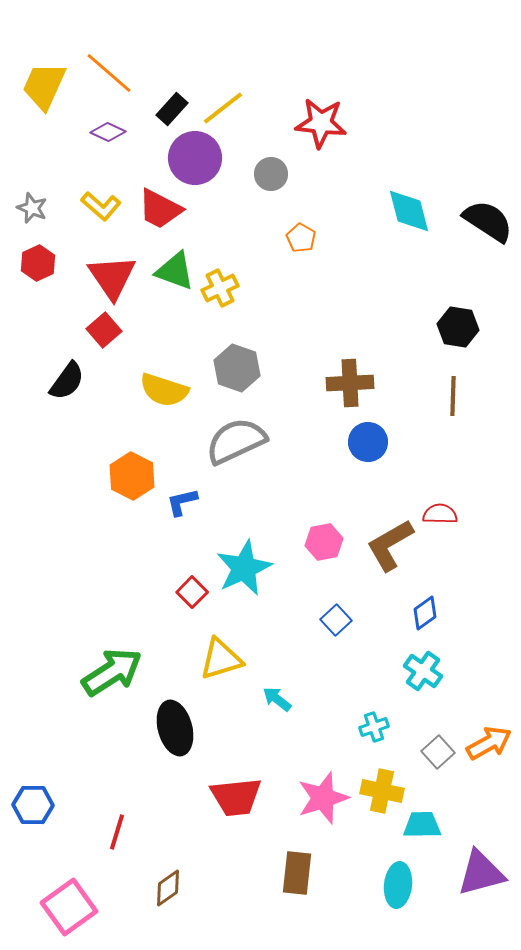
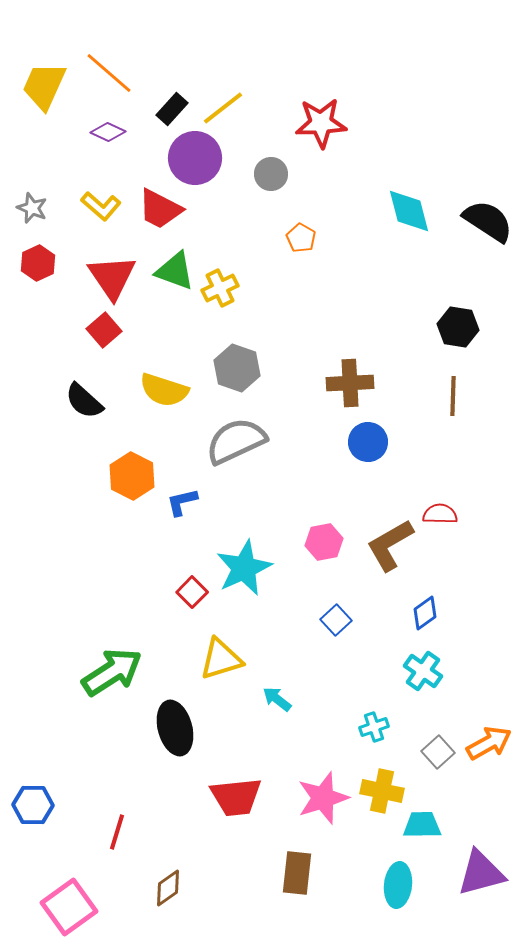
red star at (321, 123): rotated 9 degrees counterclockwise
black semicircle at (67, 381): moved 17 px right, 20 px down; rotated 96 degrees clockwise
